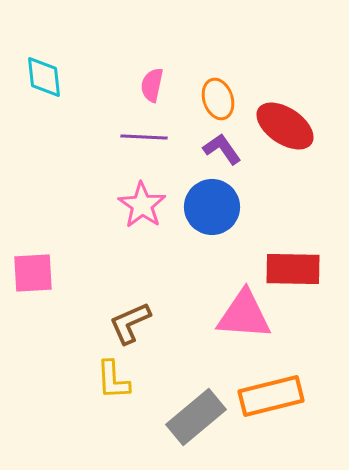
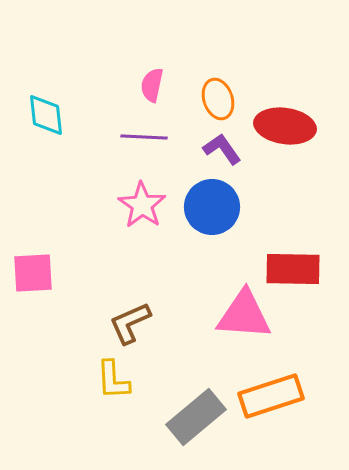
cyan diamond: moved 2 px right, 38 px down
red ellipse: rotated 26 degrees counterclockwise
orange rectangle: rotated 4 degrees counterclockwise
